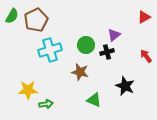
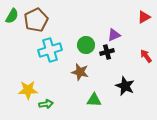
purple triangle: rotated 16 degrees clockwise
green triangle: rotated 21 degrees counterclockwise
